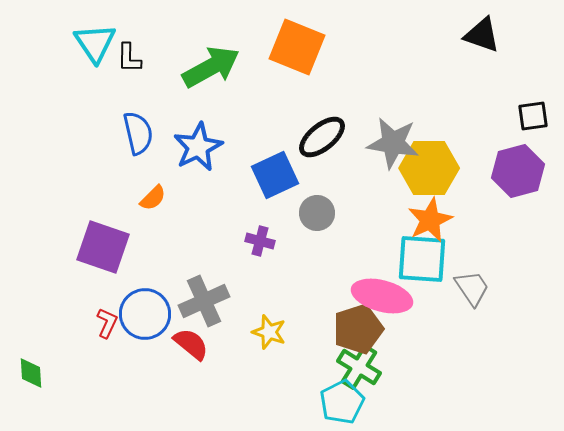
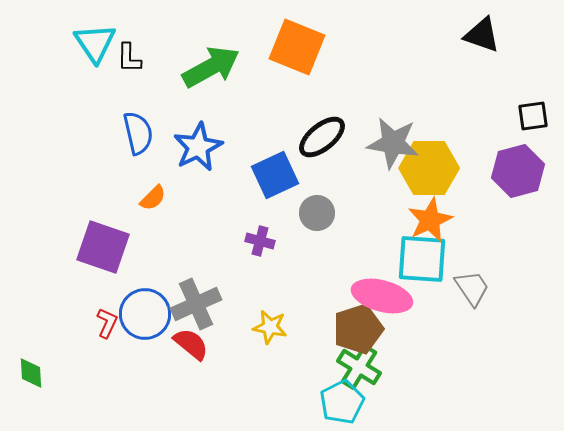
gray cross: moved 8 px left, 3 px down
yellow star: moved 1 px right, 5 px up; rotated 8 degrees counterclockwise
